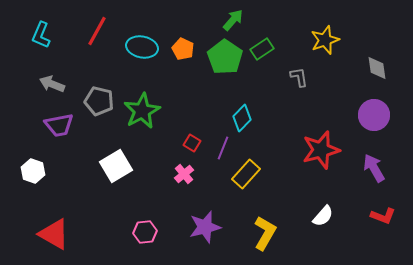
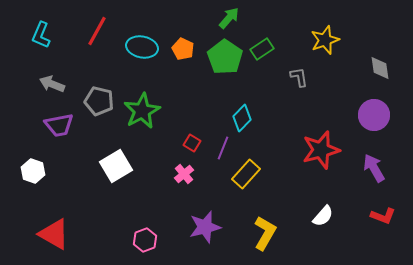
green arrow: moved 4 px left, 2 px up
gray diamond: moved 3 px right
pink hexagon: moved 8 px down; rotated 15 degrees counterclockwise
